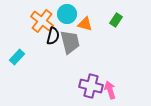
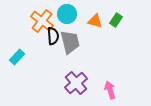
orange triangle: moved 10 px right, 3 px up
black semicircle: rotated 18 degrees counterclockwise
purple cross: moved 15 px left, 3 px up; rotated 35 degrees clockwise
